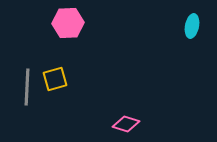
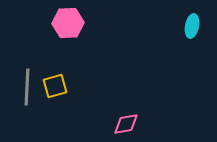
yellow square: moved 7 px down
pink diamond: rotated 28 degrees counterclockwise
